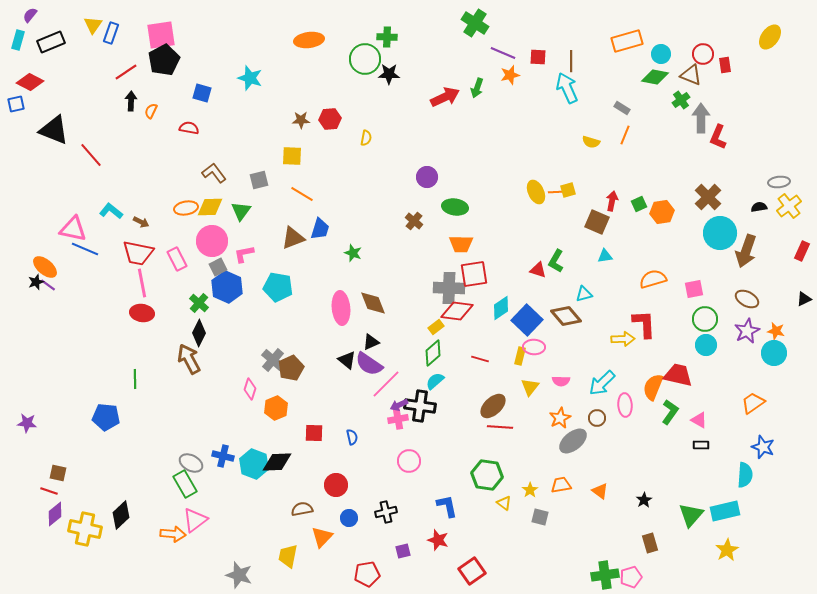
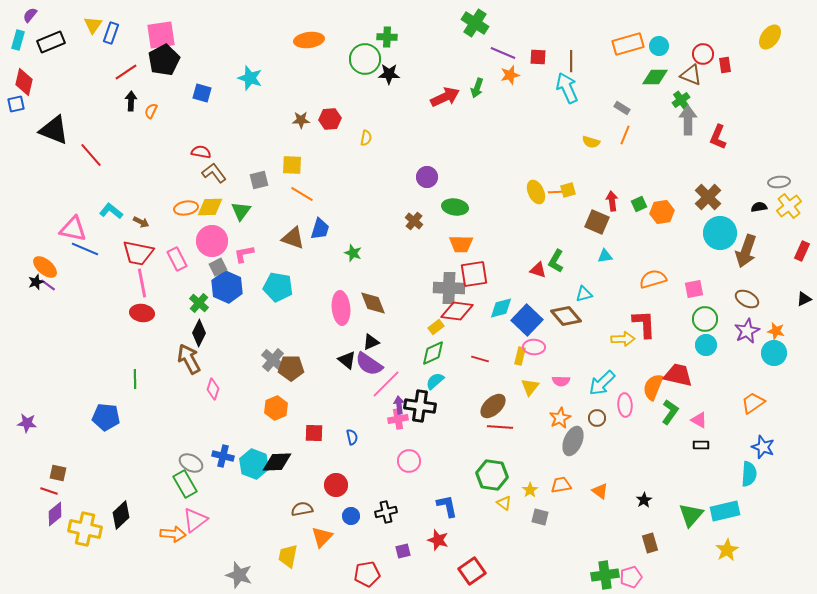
orange rectangle at (627, 41): moved 1 px right, 3 px down
cyan circle at (661, 54): moved 2 px left, 8 px up
green diamond at (655, 77): rotated 12 degrees counterclockwise
red diamond at (30, 82): moved 6 px left; rotated 76 degrees clockwise
gray arrow at (701, 118): moved 13 px left, 2 px down
red semicircle at (189, 128): moved 12 px right, 24 px down
yellow square at (292, 156): moved 9 px down
red arrow at (612, 201): rotated 18 degrees counterclockwise
brown triangle at (293, 238): rotated 40 degrees clockwise
cyan diamond at (501, 308): rotated 20 degrees clockwise
green diamond at (433, 353): rotated 16 degrees clockwise
brown pentagon at (291, 368): rotated 25 degrees clockwise
pink diamond at (250, 389): moved 37 px left
purple arrow at (399, 405): rotated 108 degrees clockwise
gray ellipse at (573, 441): rotated 28 degrees counterclockwise
green hexagon at (487, 475): moved 5 px right
cyan semicircle at (745, 475): moved 4 px right, 1 px up
blue circle at (349, 518): moved 2 px right, 2 px up
